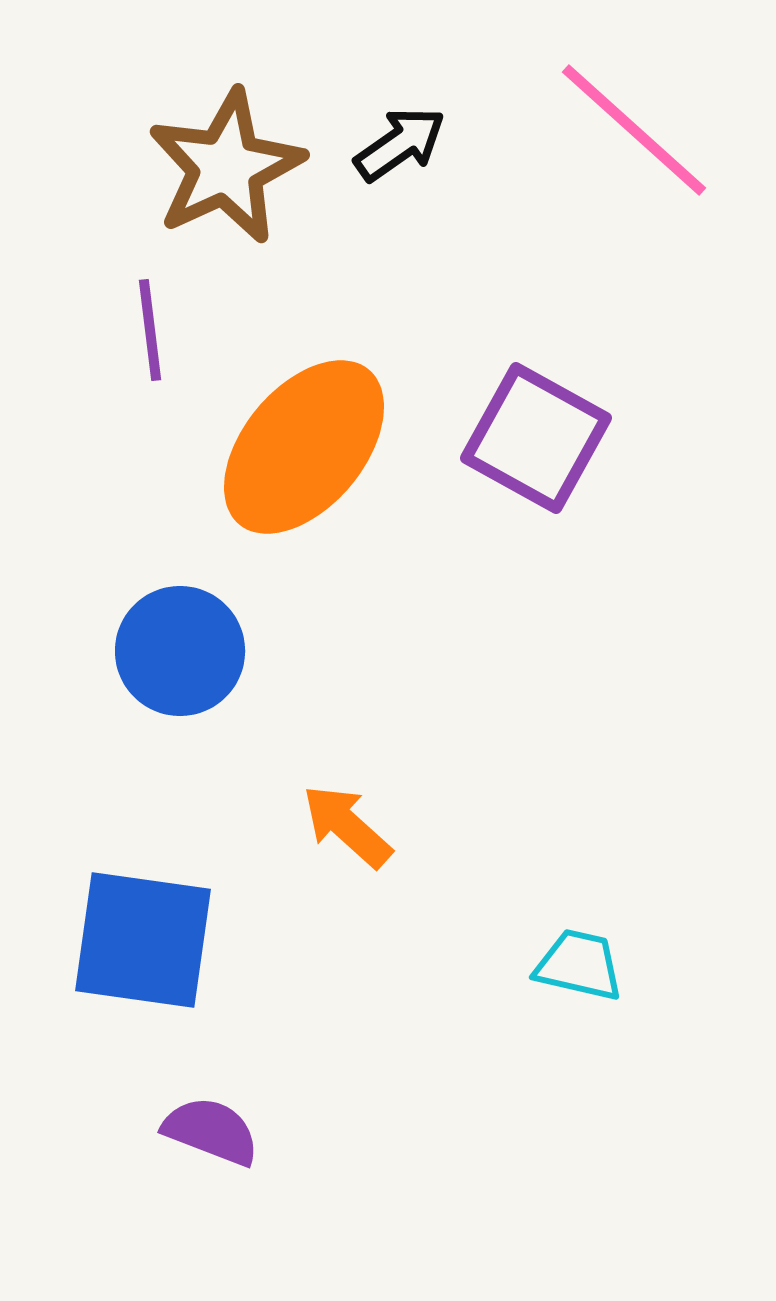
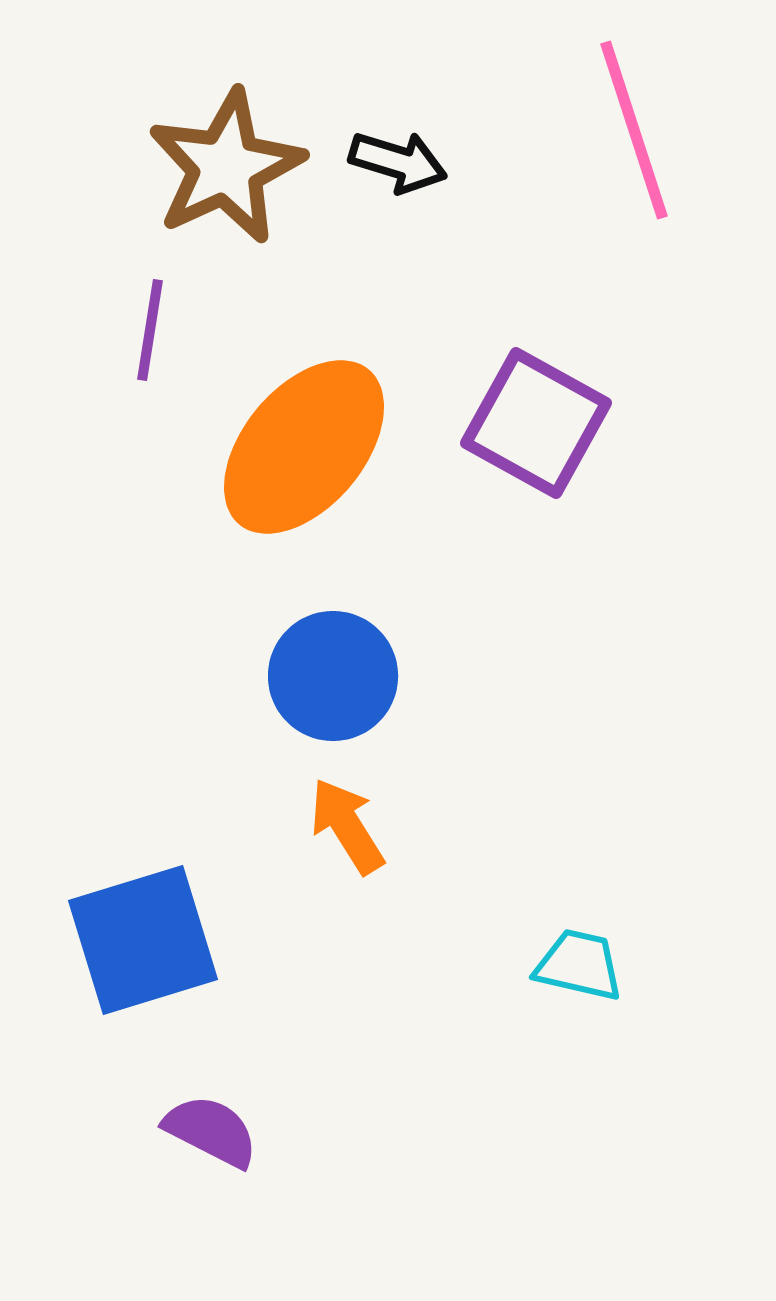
pink line: rotated 30 degrees clockwise
black arrow: moved 2 px left, 18 px down; rotated 52 degrees clockwise
purple line: rotated 16 degrees clockwise
purple square: moved 15 px up
blue circle: moved 153 px right, 25 px down
orange arrow: rotated 16 degrees clockwise
blue square: rotated 25 degrees counterclockwise
purple semicircle: rotated 6 degrees clockwise
